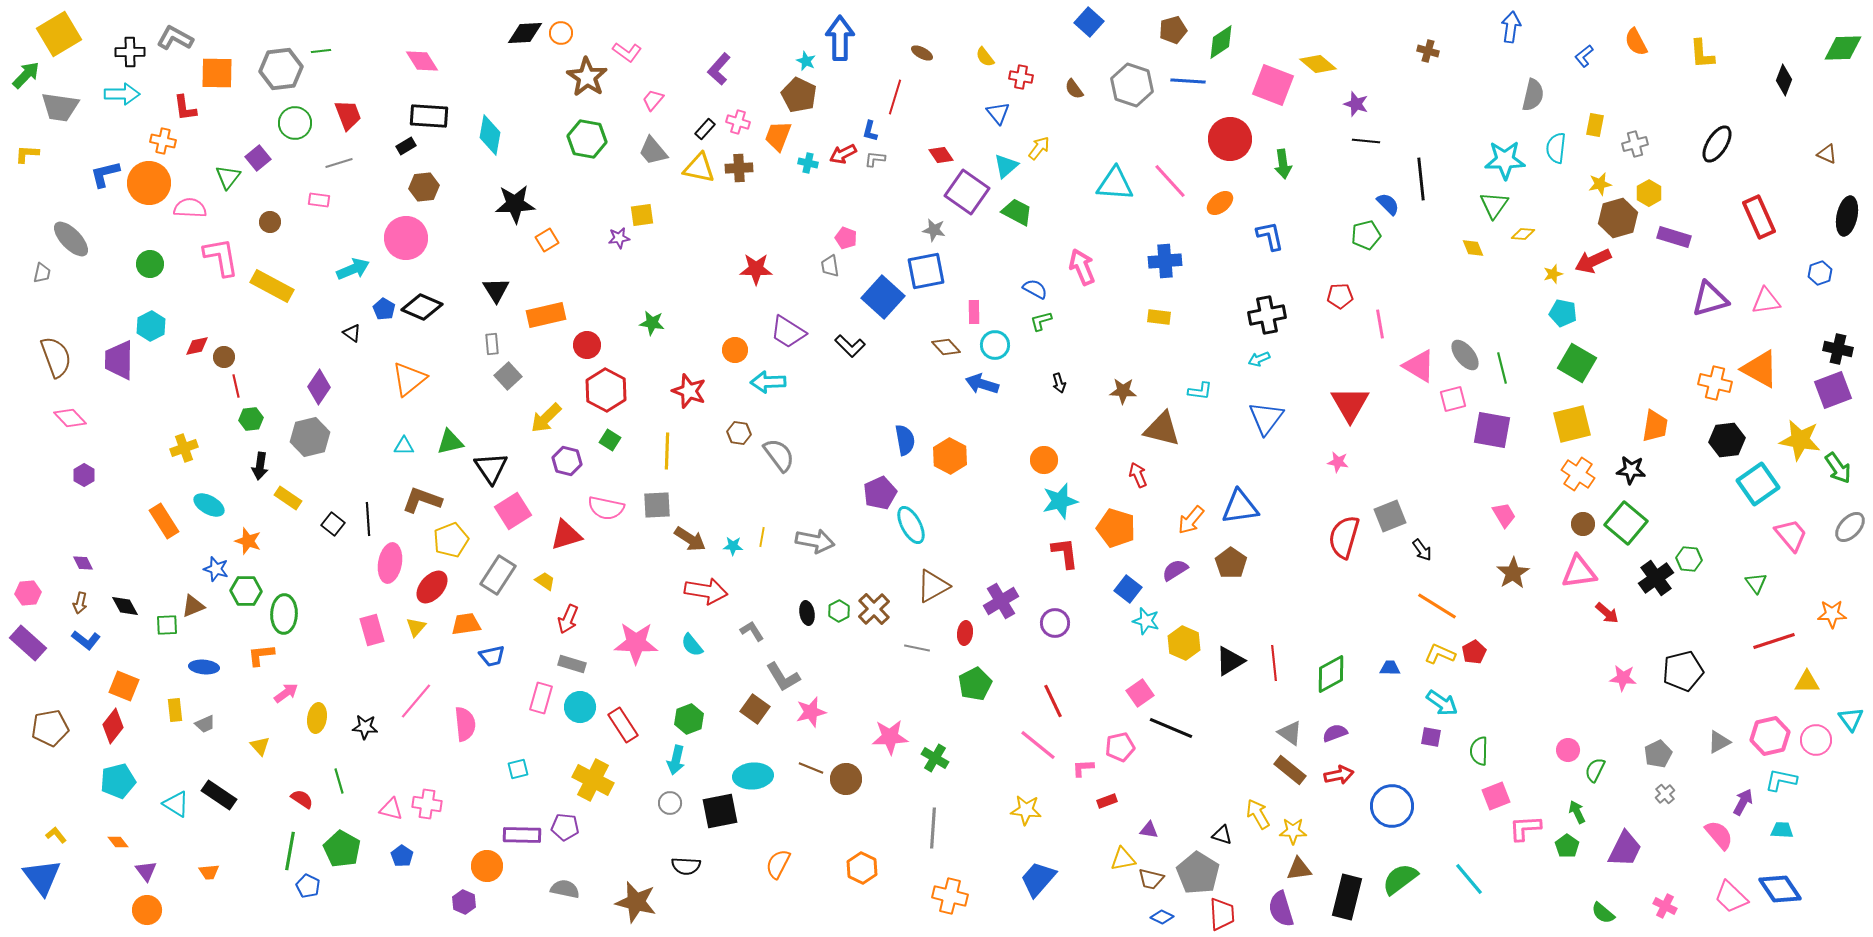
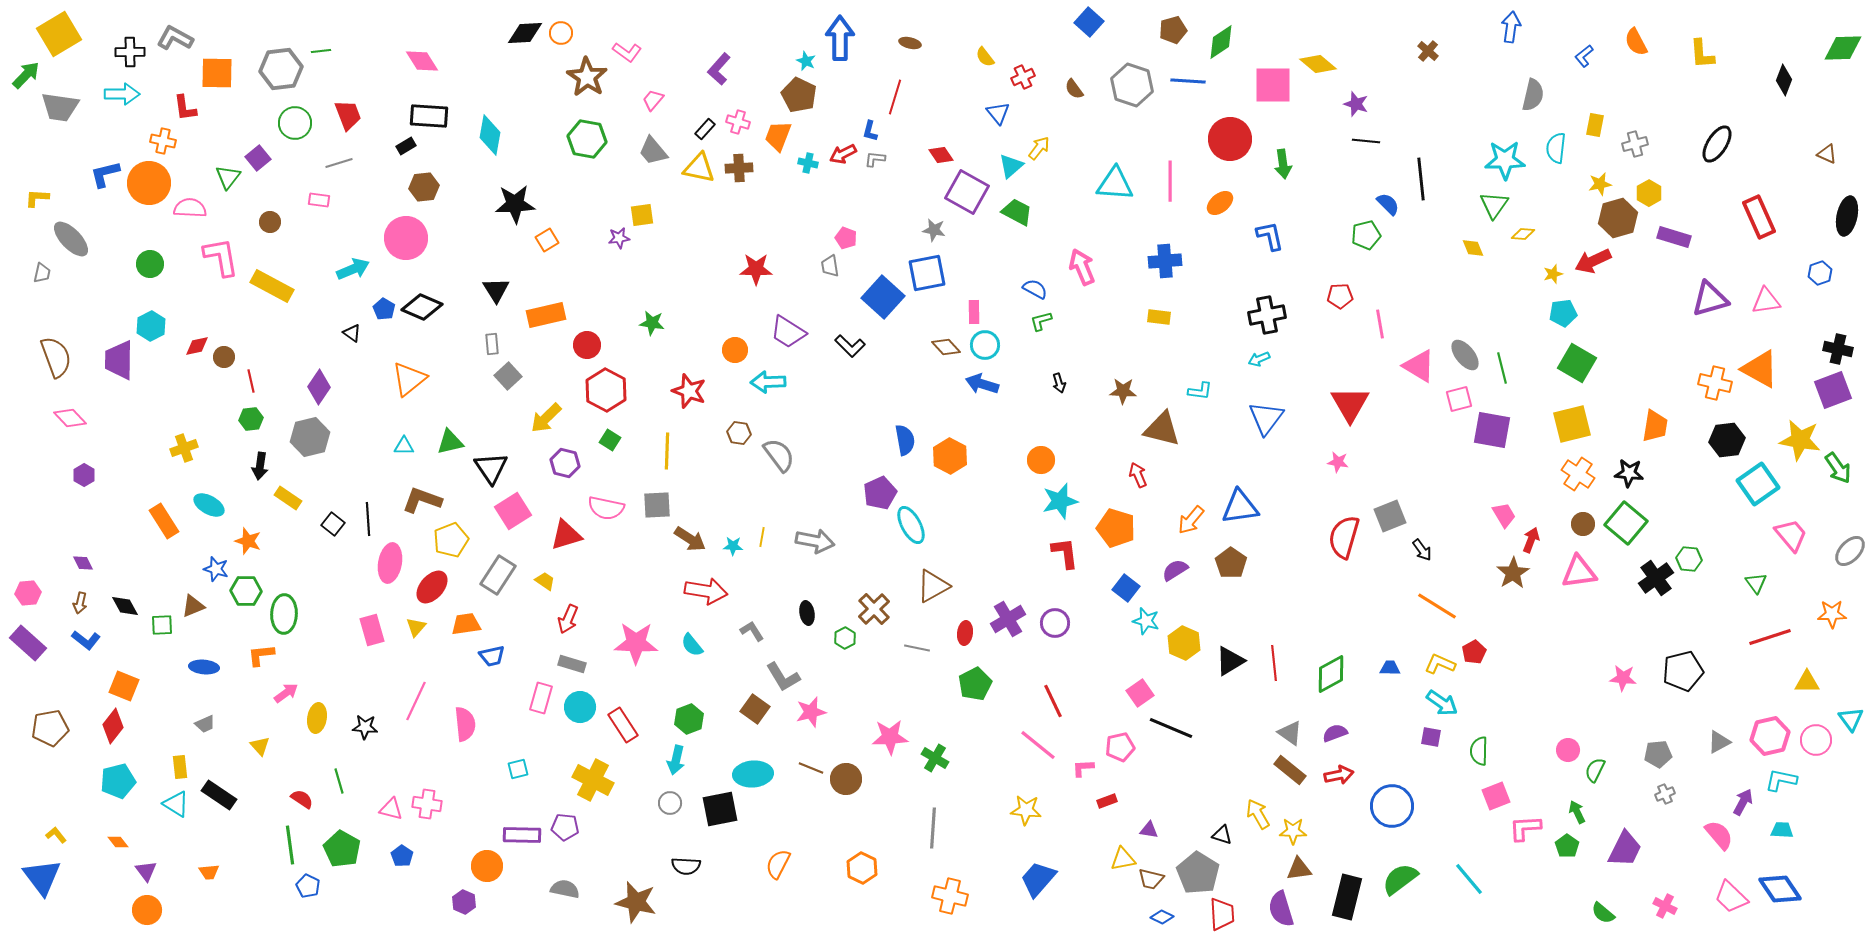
brown cross at (1428, 51): rotated 25 degrees clockwise
brown ellipse at (922, 53): moved 12 px left, 10 px up; rotated 15 degrees counterclockwise
red cross at (1021, 77): moved 2 px right; rotated 35 degrees counterclockwise
pink square at (1273, 85): rotated 21 degrees counterclockwise
yellow L-shape at (27, 154): moved 10 px right, 44 px down
cyan triangle at (1006, 166): moved 5 px right
pink line at (1170, 181): rotated 42 degrees clockwise
purple square at (967, 192): rotated 6 degrees counterclockwise
blue square at (926, 271): moved 1 px right, 2 px down
cyan pentagon at (1563, 313): rotated 20 degrees counterclockwise
cyan circle at (995, 345): moved 10 px left
red line at (236, 386): moved 15 px right, 5 px up
pink square at (1453, 399): moved 6 px right
orange circle at (1044, 460): moved 3 px left
purple hexagon at (567, 461): moved 2 px left, 2 px down
black star at (1631, 470): moved 2 px left, 3 px down
gray ellipse at (1850, 527): moved 24 px down
blue square at (1128, 589): moved 2 px left, 1 px up
purple cross at (1001, 601): moved 7 px right, 18 px down
green hexagon at (839, 611): moved 6 px right, 27 px down
red arrow at (1607, 613): moved 76 px left, 73 px up; rotated 110 degrees counterclockwise
green square at (167, 625): moved 5 px left
red line at (1774, 641): moved 4 px left, 4 px up
yellow L-shape at (1440, 654): moved 10 px down
pink line at (416, 701): rotated 15 degrees counterclockwise
yellow rectangle at (175, 710): moved 5 px right, 57 px down
gray pentagon at (1658, 754): rotated 20 degrees clockwise
cyan ellipse at (753, 776): moved 2 px up
gray cross at (1665, 794): rotated 18 degrees clockwise
black square at (720, 811): moved 2 px up
green line at (290, 851): moved 6 px up; rotated 18 degrees counterclockwise
